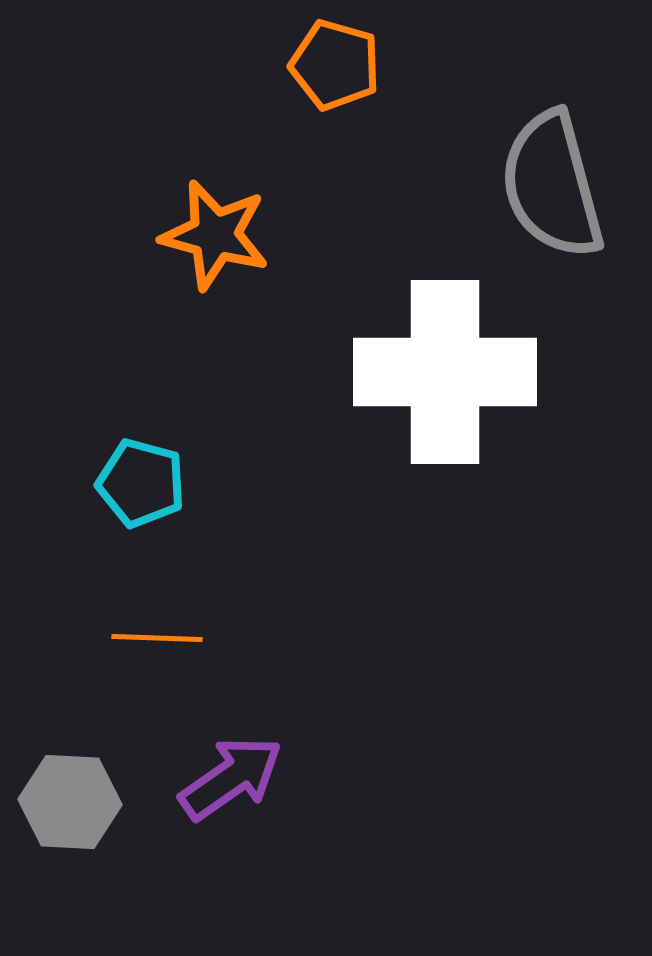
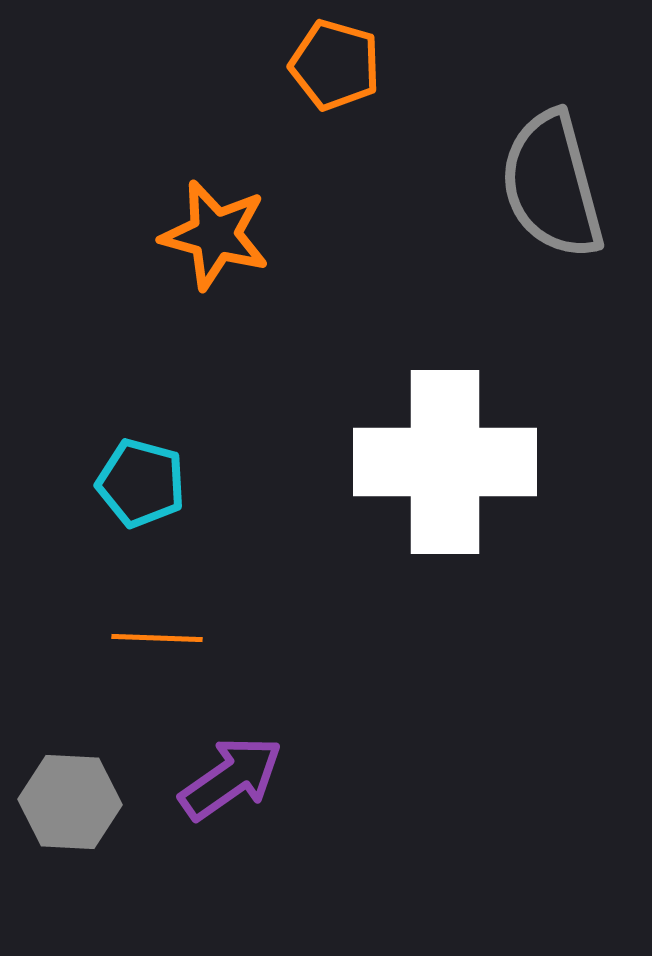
white cross: moved 90 px down
